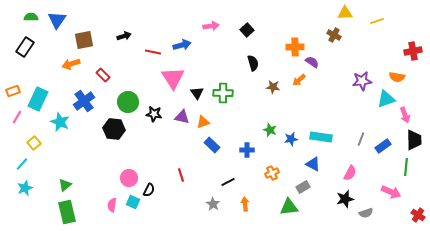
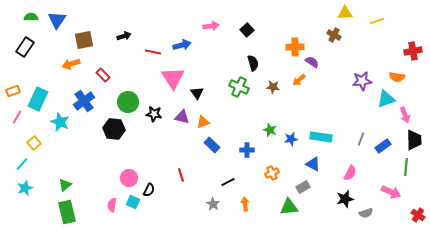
green cross at (223, 93): moved 16 px right, 6 px up; rotated 24 degrees clockwise
